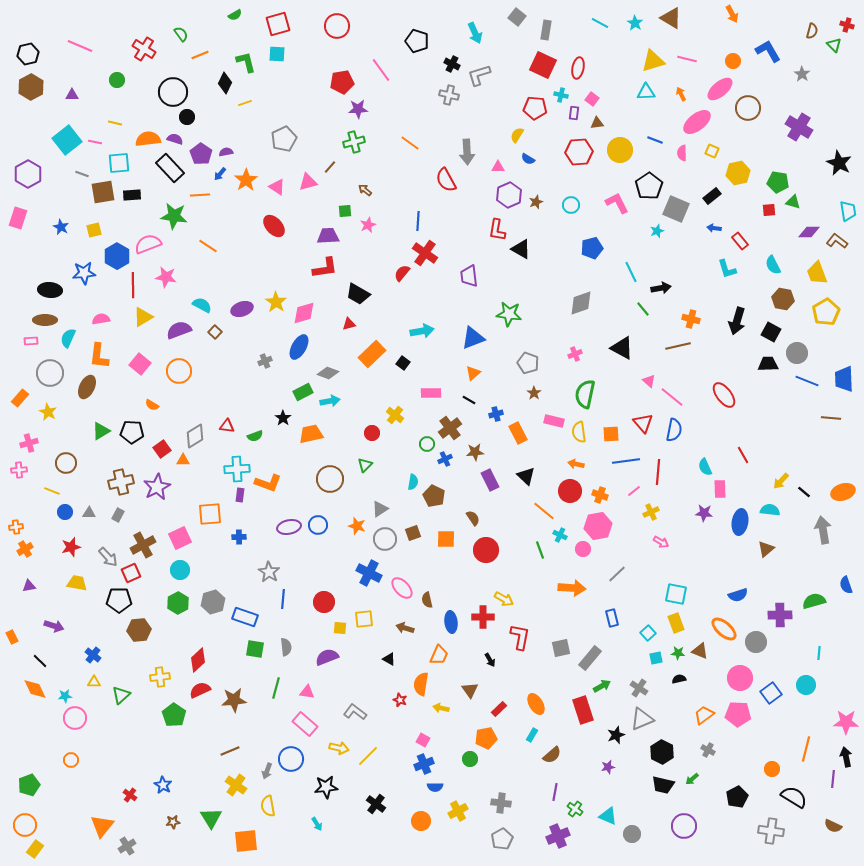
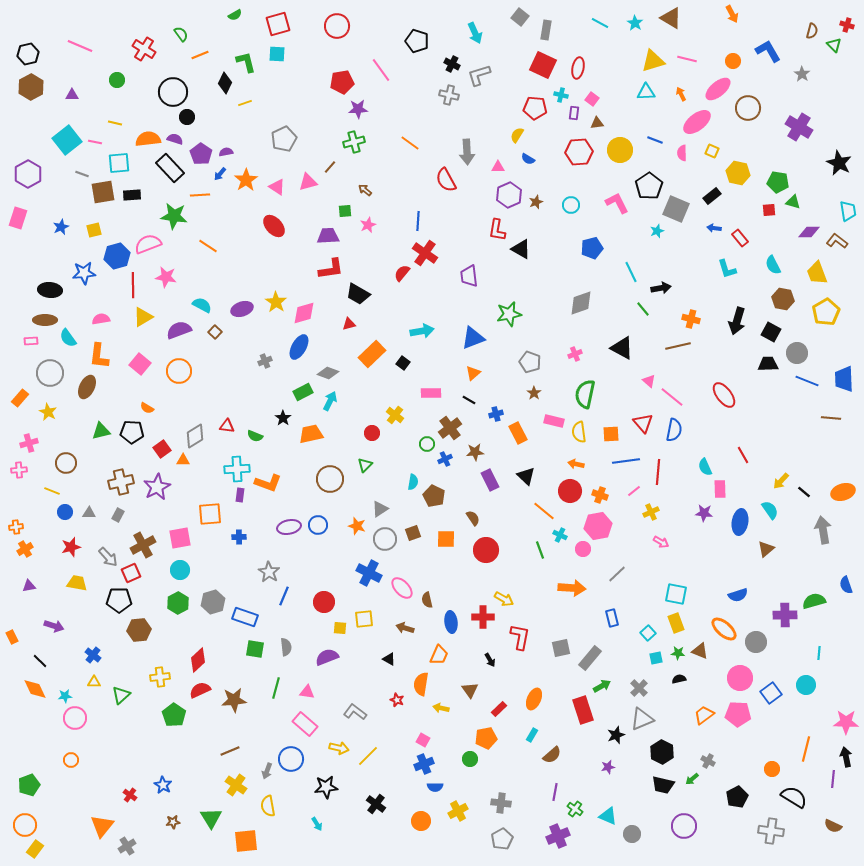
gray square at (517, 17): moved 3 px right
pink ellipse at (720, 89): moved 2 px left
yellow hexagon at (738, 173): rotated 25 degrees clockwise
blue star at (61, 227): rotated 21 degrees clockwise
red rectangle at (740, 241): moved 3 px up
blue hexagon at (117, 256): rotated 15 degrees clockwise
red L-shape at (325, 268): moved 6 px right, 1 px down
green star at (509, 314): rotated 20 degrees counterclockwise
cyan semicircle at (68, 338): rotated 60 degrees counterclockwise
gray pentagon at (528, 363): moved 2 px right, 1 px up
cyan arrow at (330, 401): rotated 54 degrees counterclockwise
orange semicircle at (152, 405): moved 5 px left, 3 px down
green triangle at (101, 431): rotated 18 degrees clockwise
green semicircle at (255, 436): rotated 42 degrees clockwise
cyan semicircle at (770, 510): rotated 48 degrees clockwise
pink square at (180, 538): rotated 15 degrees clockwise
blue line at (283, 599): moved 1 px right, 3 px up; rotated 18 degrees clockwise
purple cross at (780, 615): moved 5 px right
gray cross at (639, 688): rotated 12 degrees clockwise
red star at (400, 700): moved 3 px left
orange ellipse at (536, 704): moved 2 px left, 5 px up; rotated 55 degrees clockwise
gray cross at (708, 750): moved 11 px down
